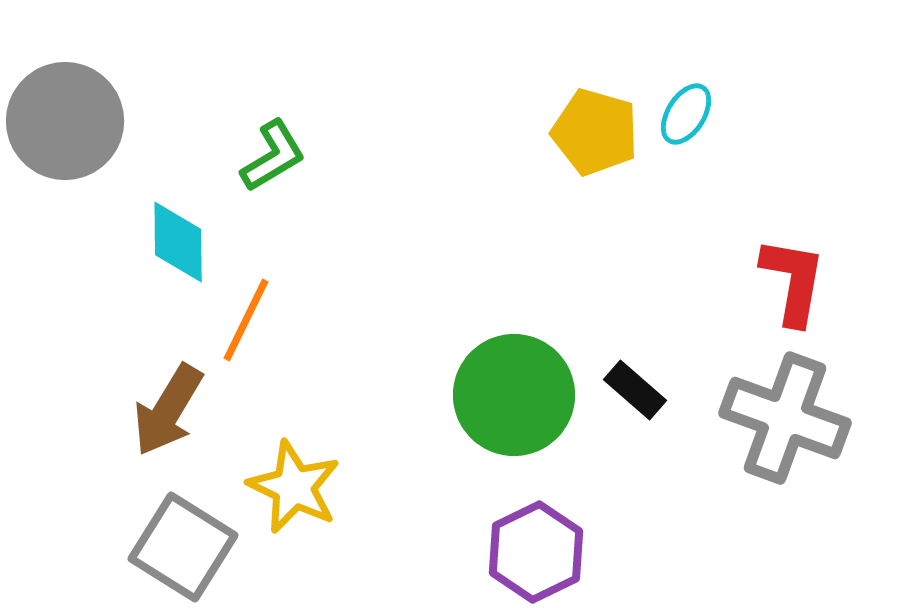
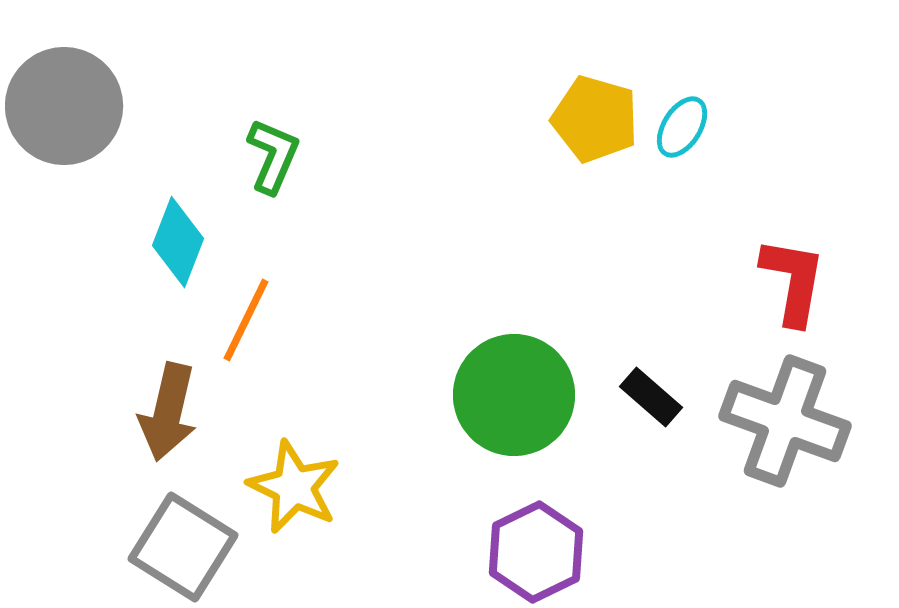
cyan ellipse: moved 4 px left, 13 px down
gray circle: moved 1 px left, 15 px up
yellow pentagon: moved 13 px up
green L-shape: rotated 36 degrees counterclockwise
cyan diamond: rotated 22 degrees clockwise
black rectangle: moved 16 px right, 7 px down
brown arrow: moved 2 px down; rotated 18 degrees counterclockwise
gray cross: moved 3 px down
